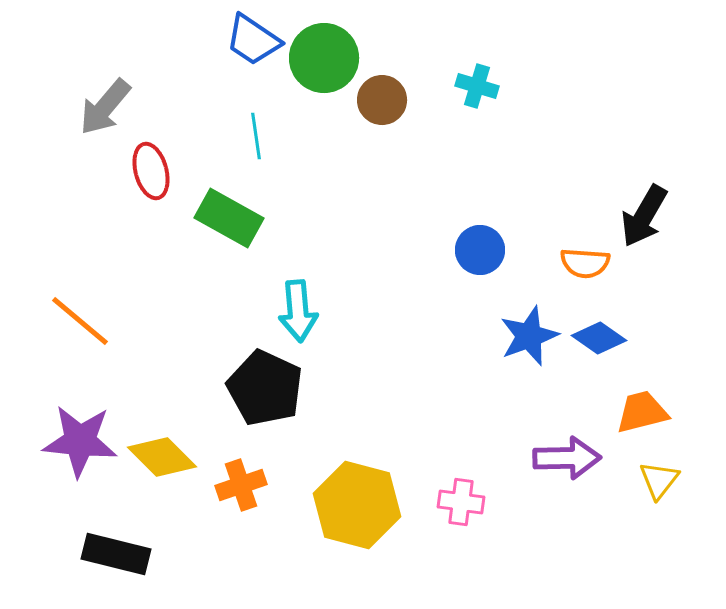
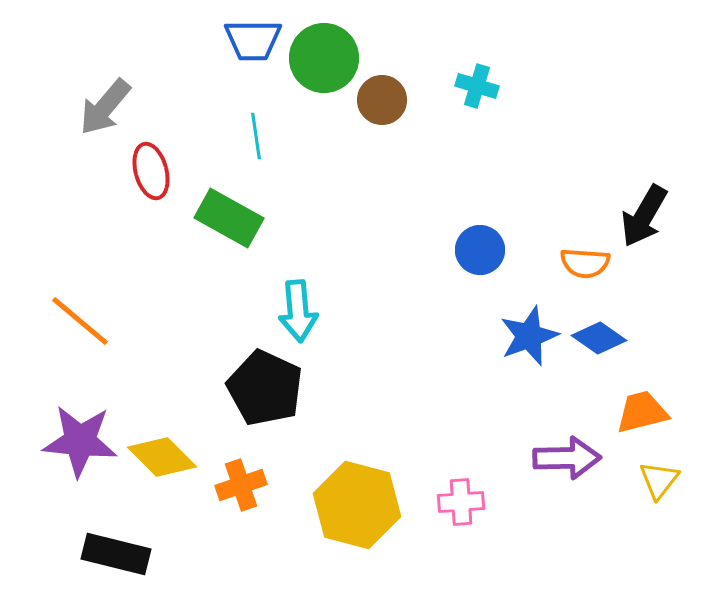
blue trapezoid: rotated 34 degrees counterclockwise
pink cross: rotated 12 degrees counterclockwise
